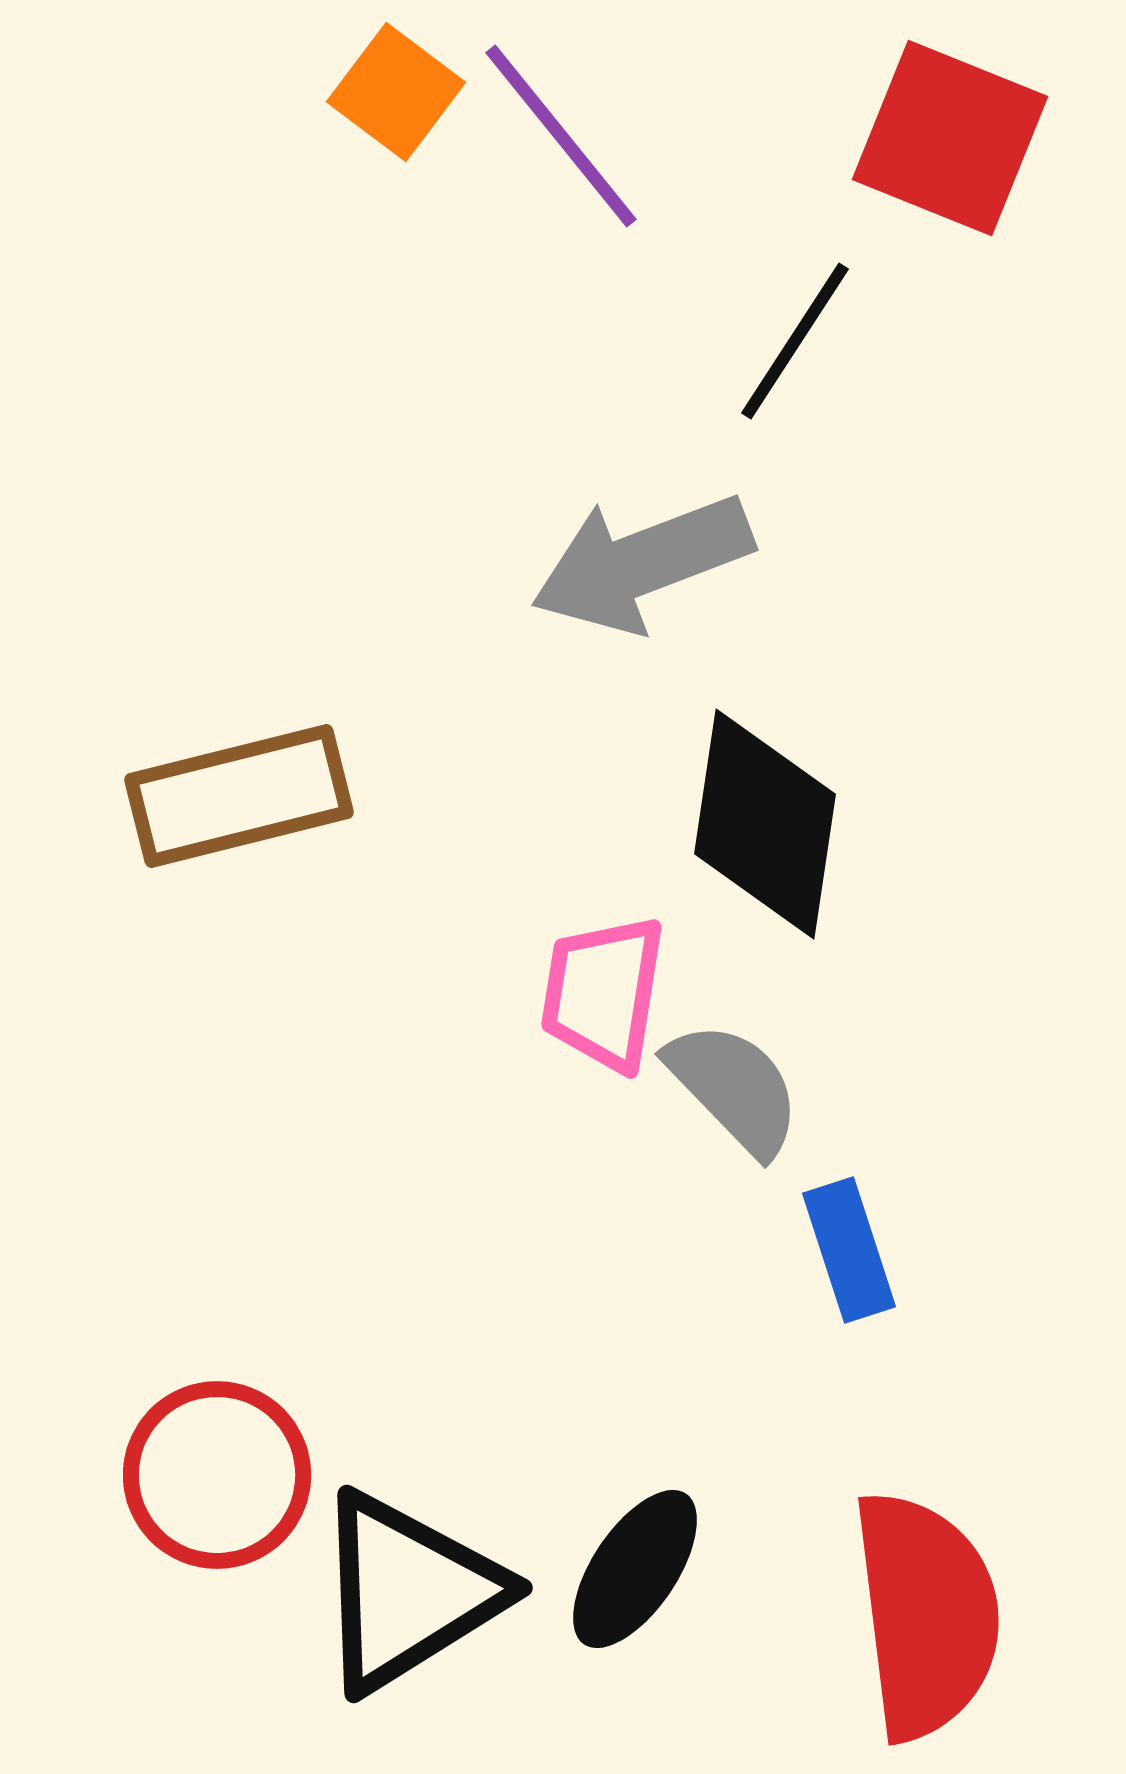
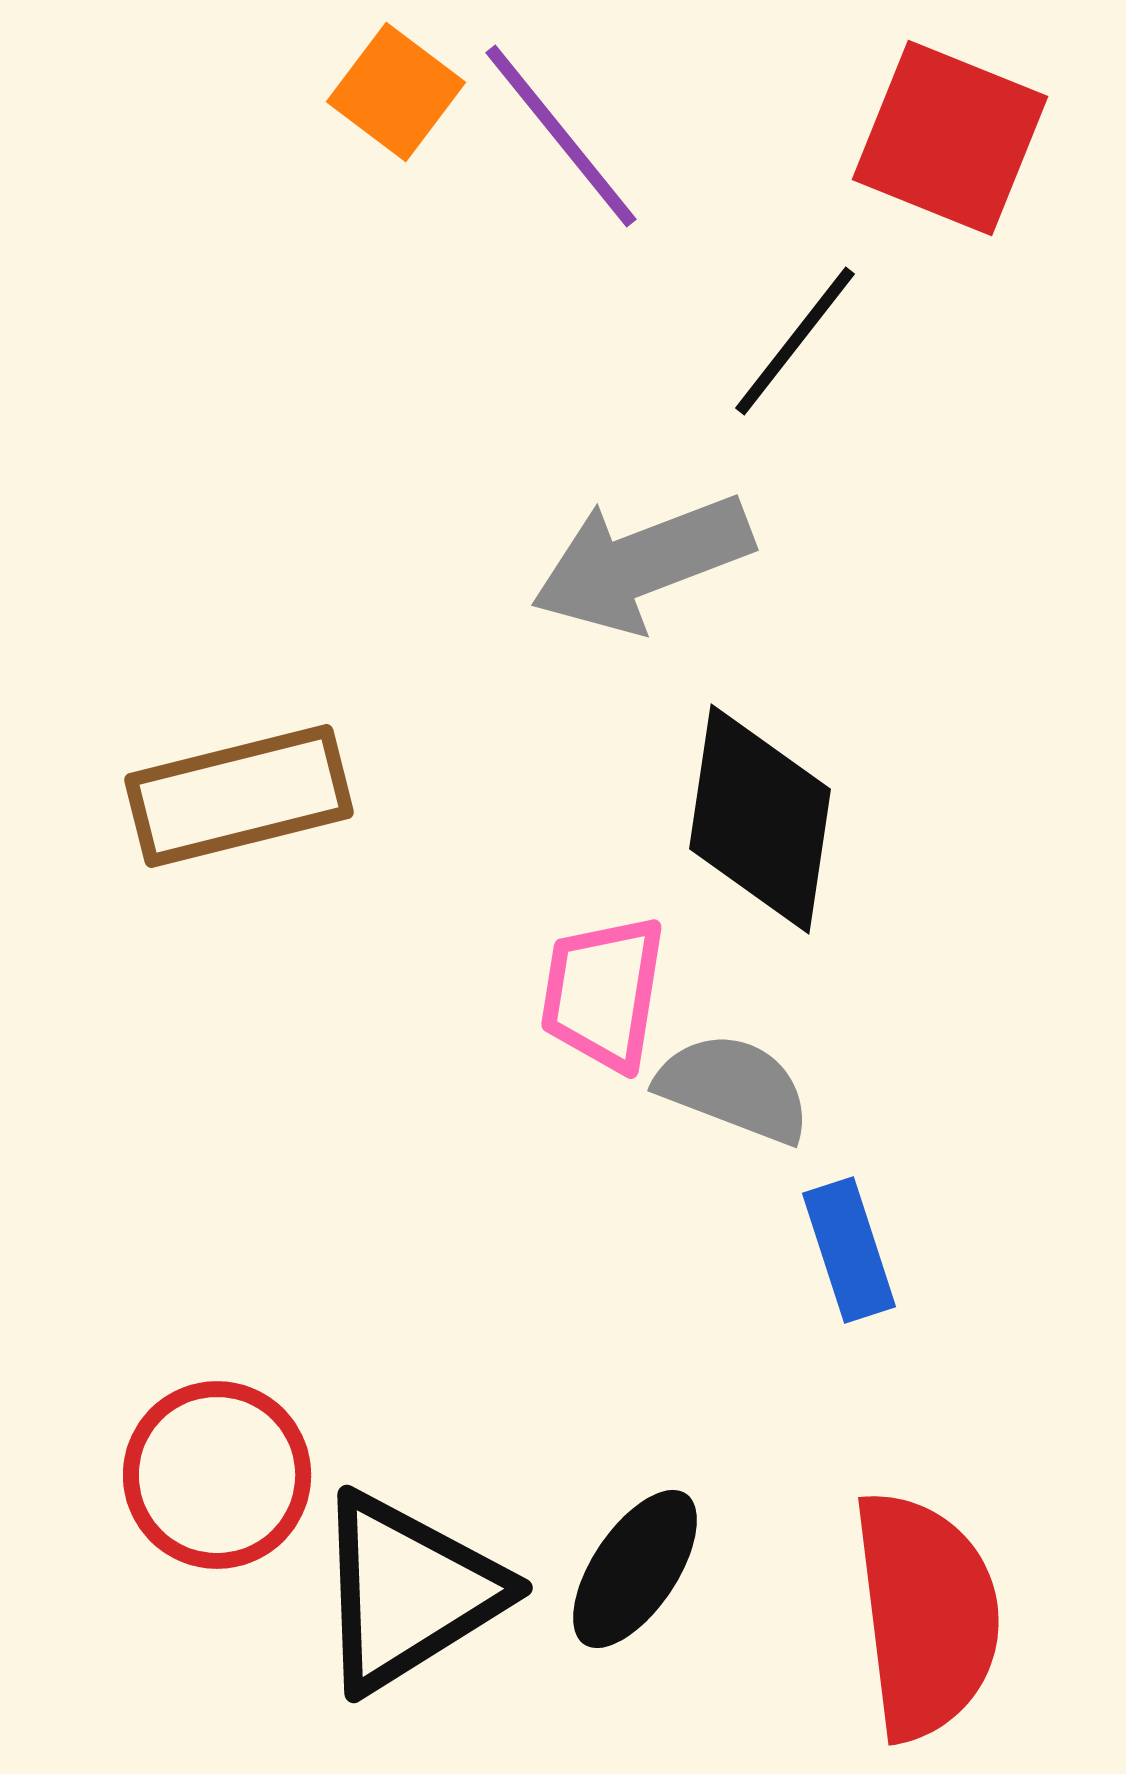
black line: rotated 5 degrees clockwise
black diamond: moved 5 px left, 5 px up
gray semicircle: rotated 25 degrees counterclockwise
